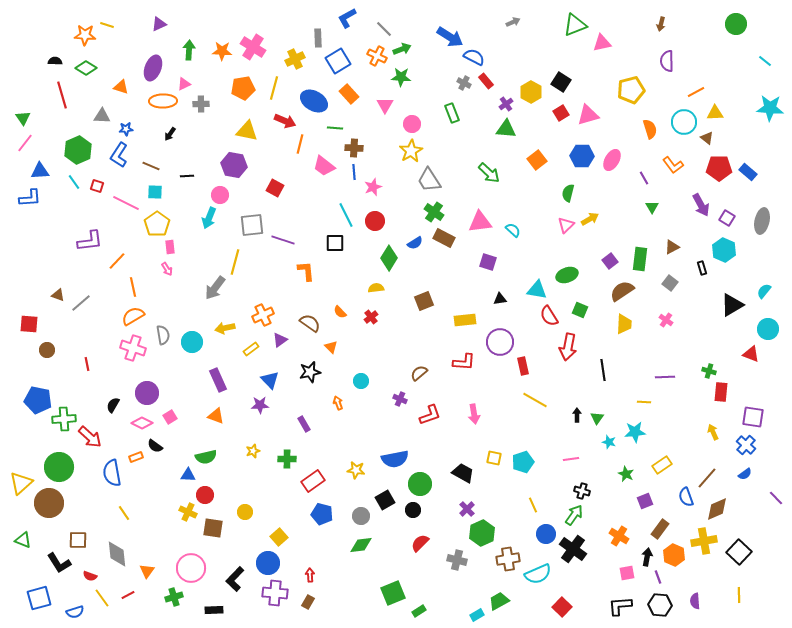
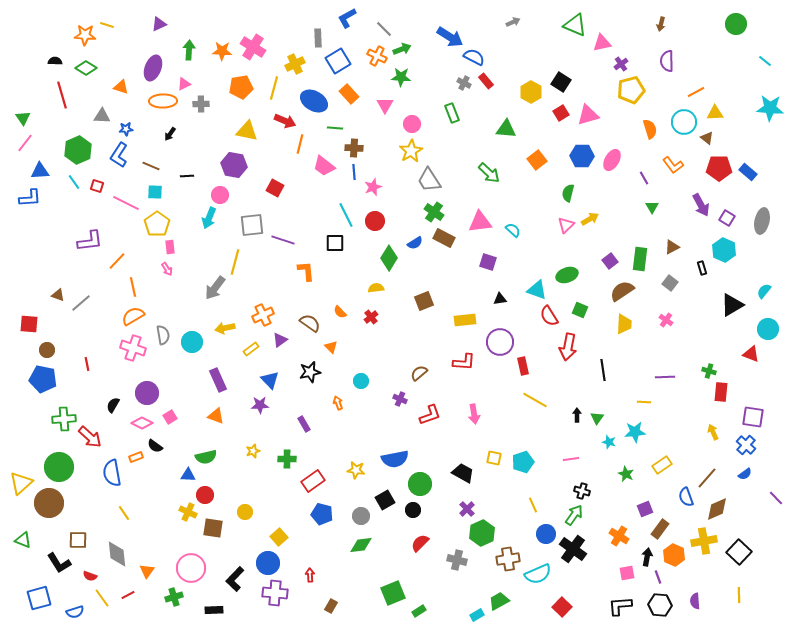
green triangle at (575, 25): rotated 45 degrees clockwise
yellow cross at (295, 59): moved 5 px down
orange pentagon at (243, 88): moved 2 px left, 1 px up
purple cross at (506, 104): moved 115 px right, 40 px up
cyan triangle at (537, 290): rotated 10 degrees clockwise
blue pentagon at (38, 400): moved 5 px right, 21 px up
purple square at (645, 501): moved 8 px down
brown rectangle at (308, 602): moved 23 px right, 4 px down
